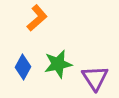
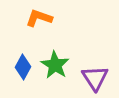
orange L-shape: moved 2 px right; rotated 120 degrees counterclockwise
green star: moved 3 px left, 1 px down; rotated 28 degrees counterclockwise
